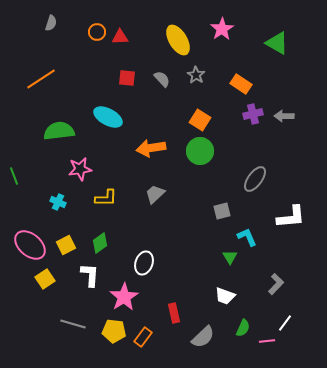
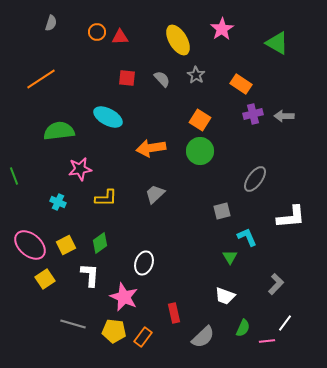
pink star at (124, 297): rotated 16 degrees counterclockwise
